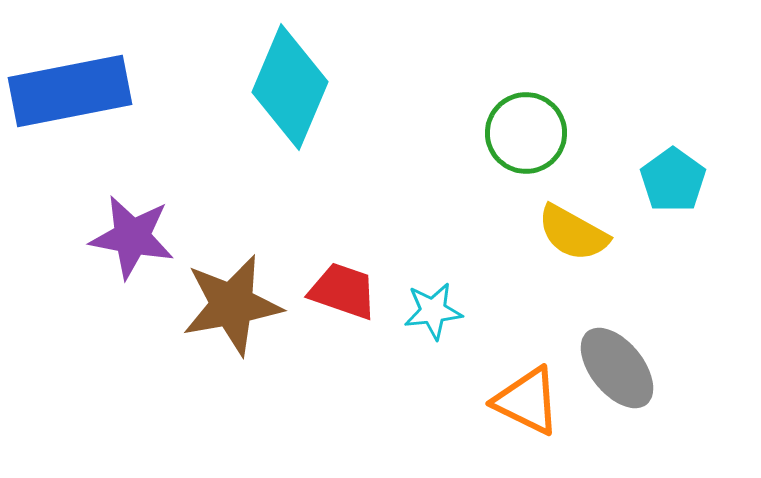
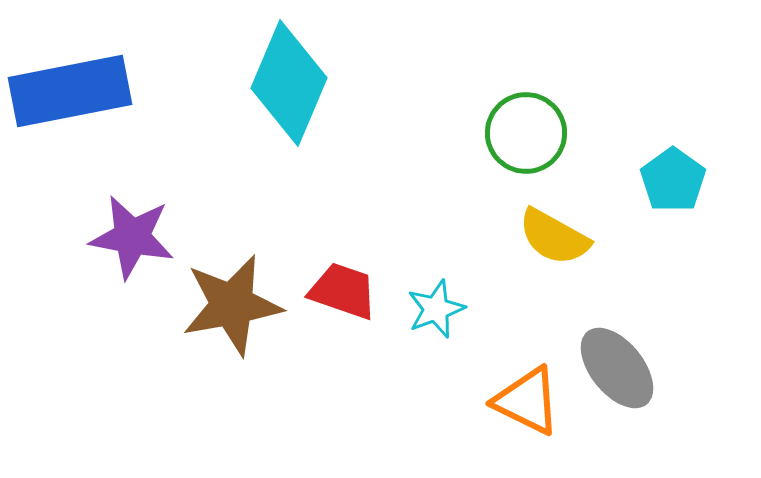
cyan diamond: moved 1 px left, 4 px up
yellow semicircle: moved 19 px left, 4 px down
cyan star: moved 3 px right, 2 px up; rotated 14 degrees counterclockwise
